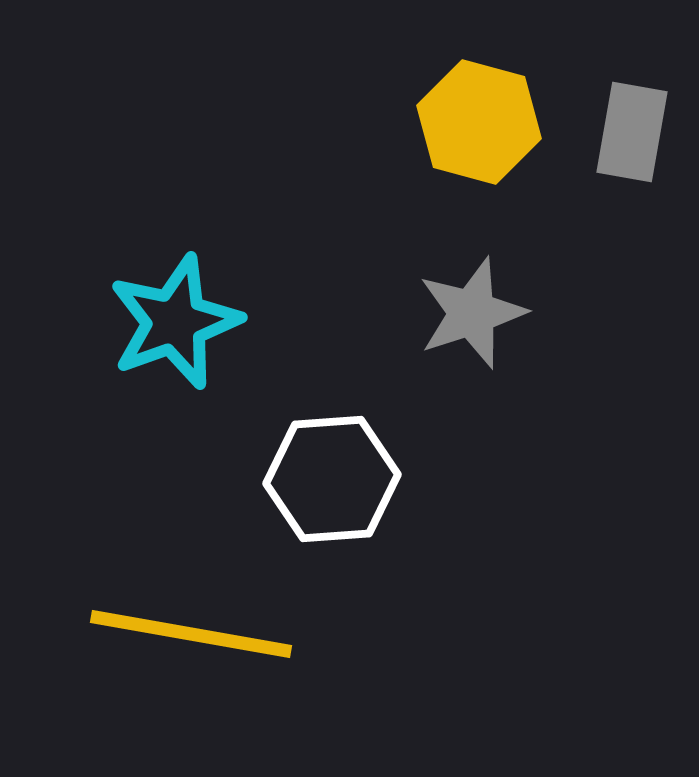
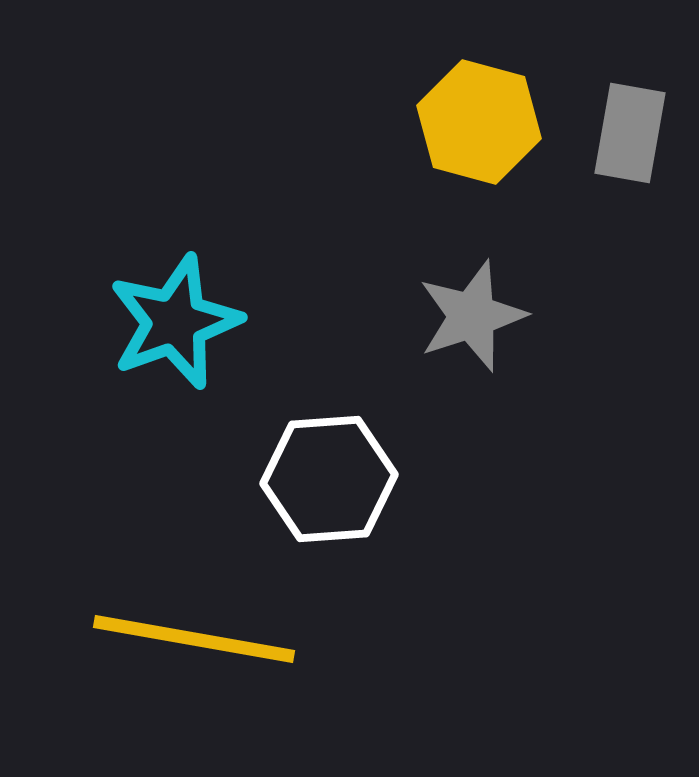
gray rectangle: moved 2 px left, 1 px down
gray star: moved 3 px down
white hexagon: moved 3 px left
yellow line: moved 3 px right, 5 px down
